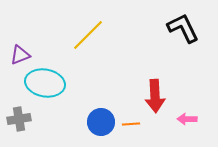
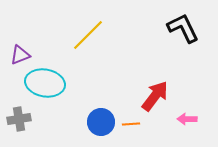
red arrow: rotated 140 degrees counterclockwise
